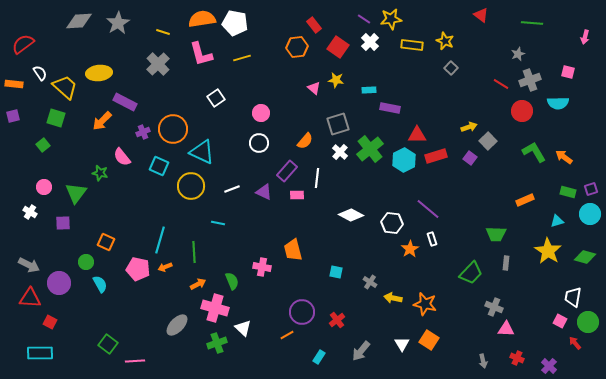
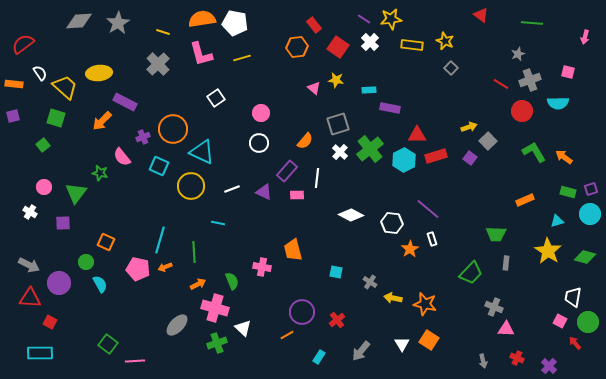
purple cross at (143, 132): moved 5 px down
